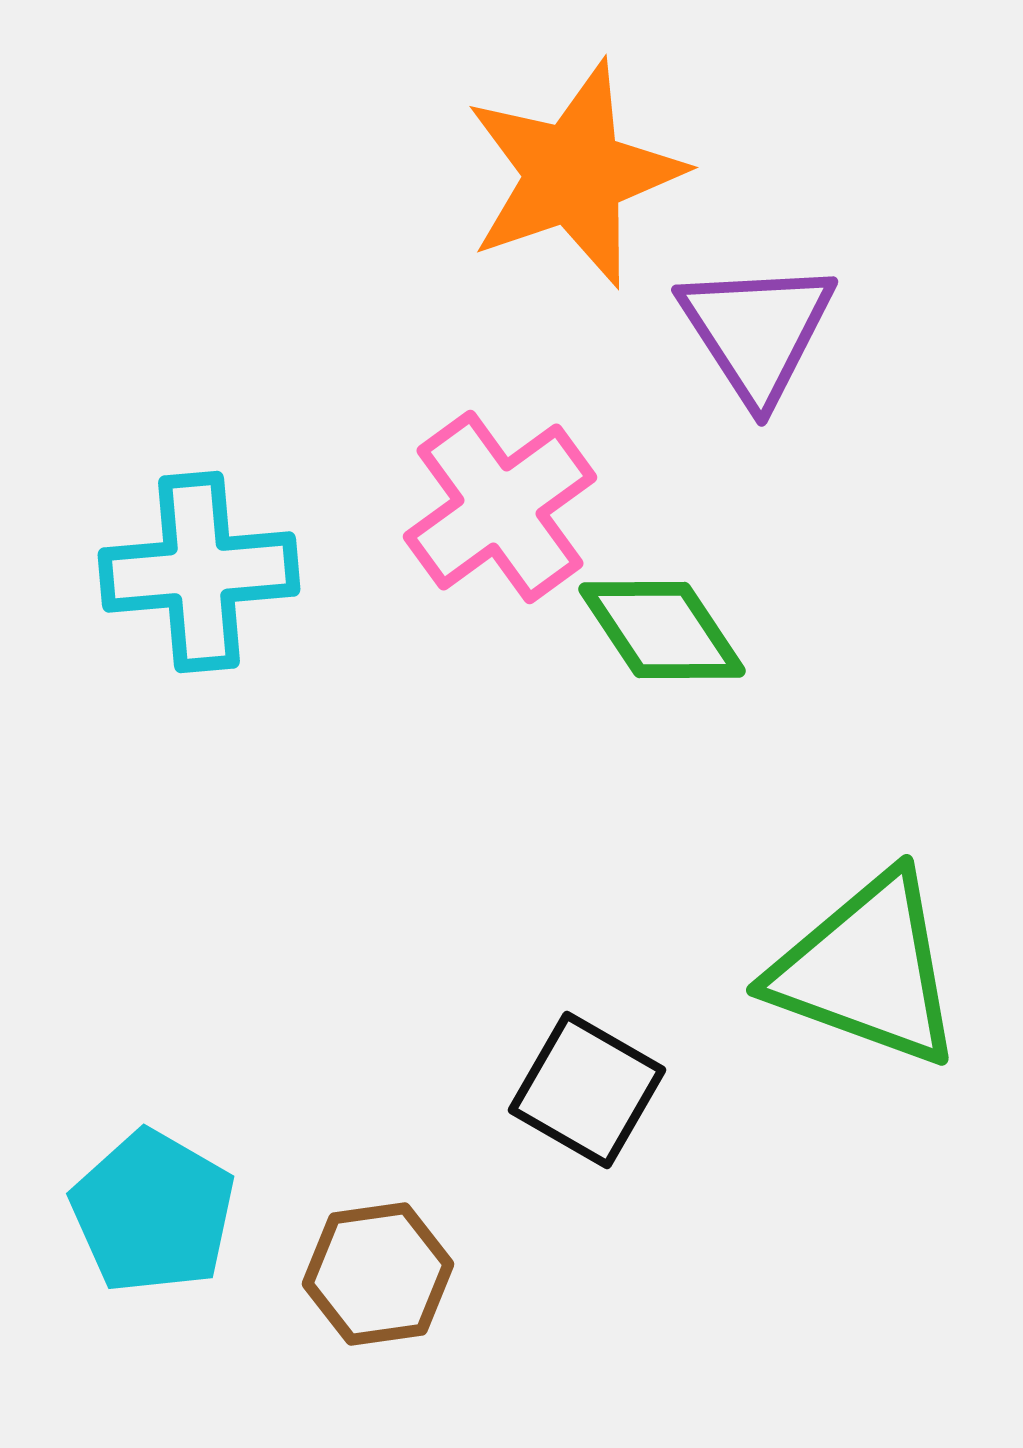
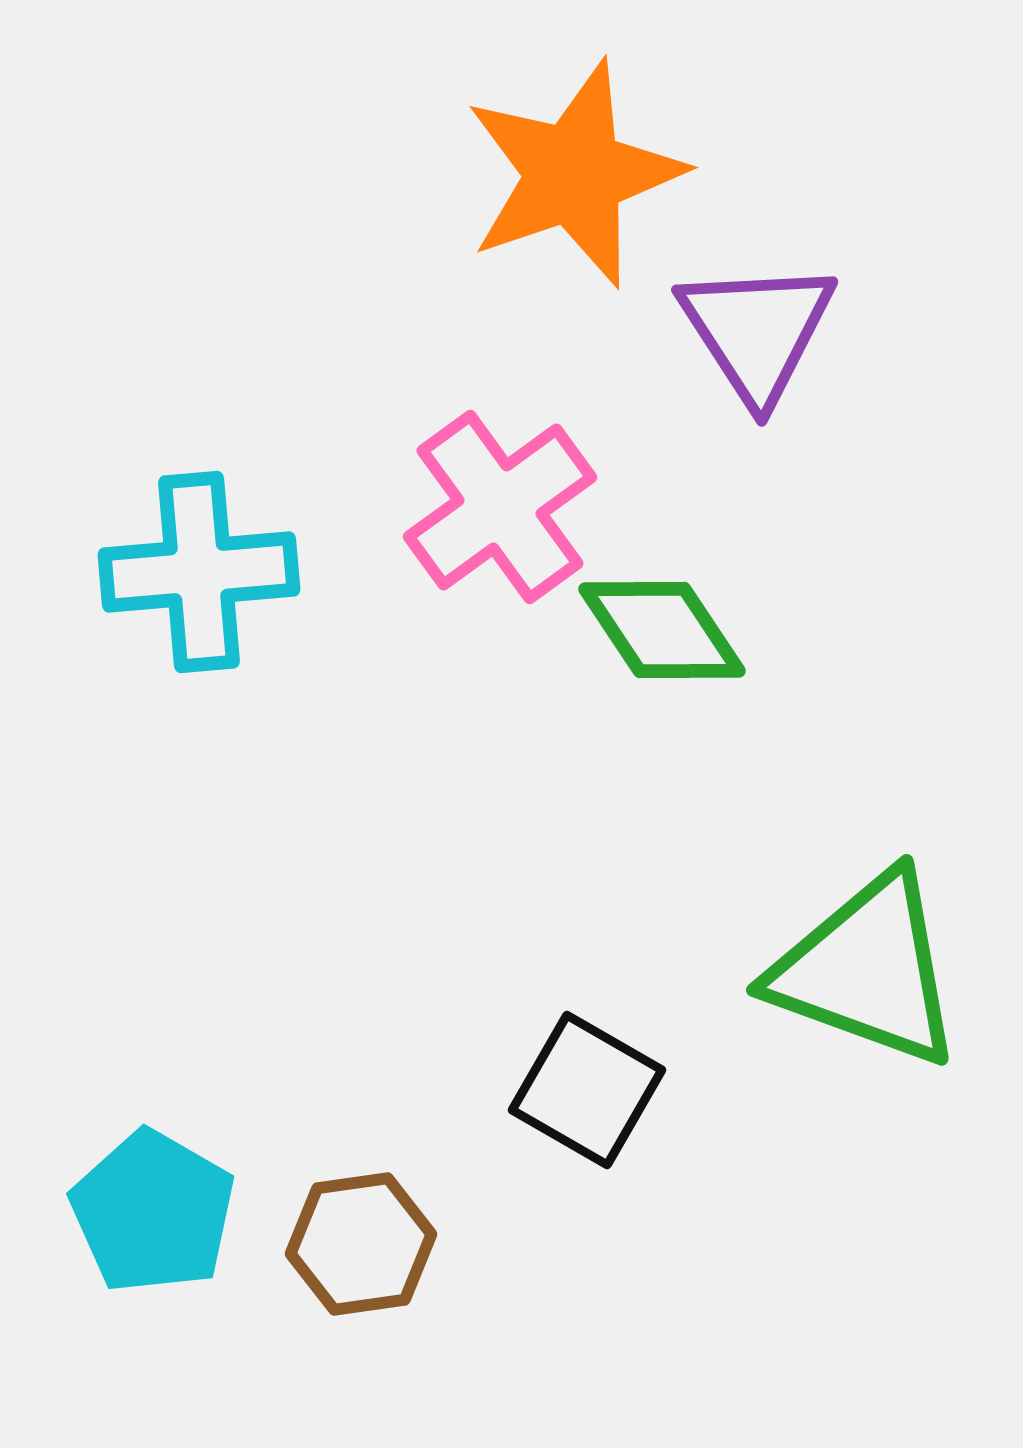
brown hexagon: moved 17 px left, 30 px up
